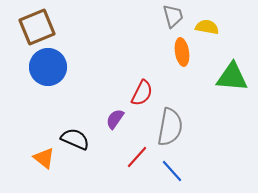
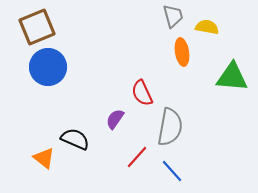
red semicircle: rotated 128 degrees clockwise
